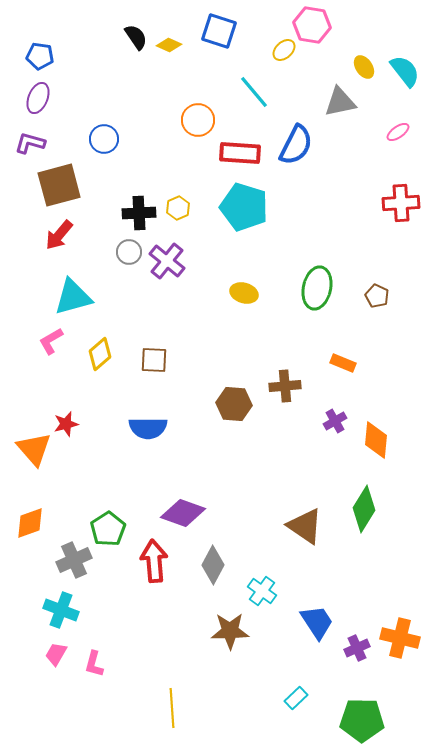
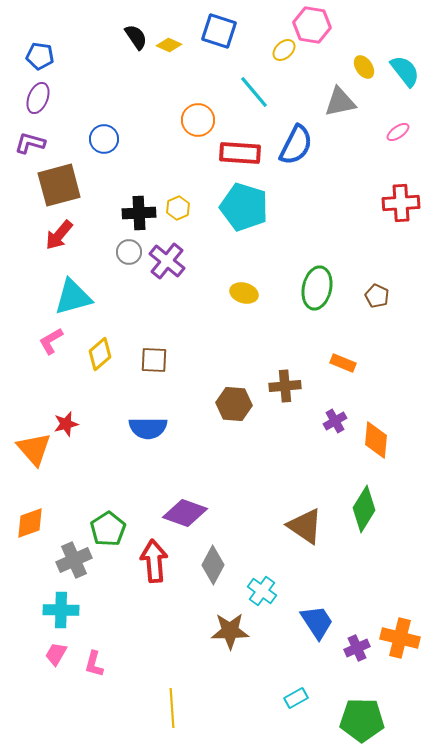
purple diamond at (183, 513): moved 2 px right
cyan cross at (61, 610): rotated 20 degrees counterclockwise
cyan rectangle at (296, 698): rotated 15 degrees clockwise
